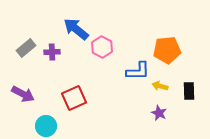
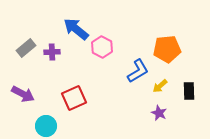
orange pentagon: moved 1 px up
blue L-shape: rotated 30 degrees counterclockwise
yellow arrow: rotated 56 degrees counterclockwise
